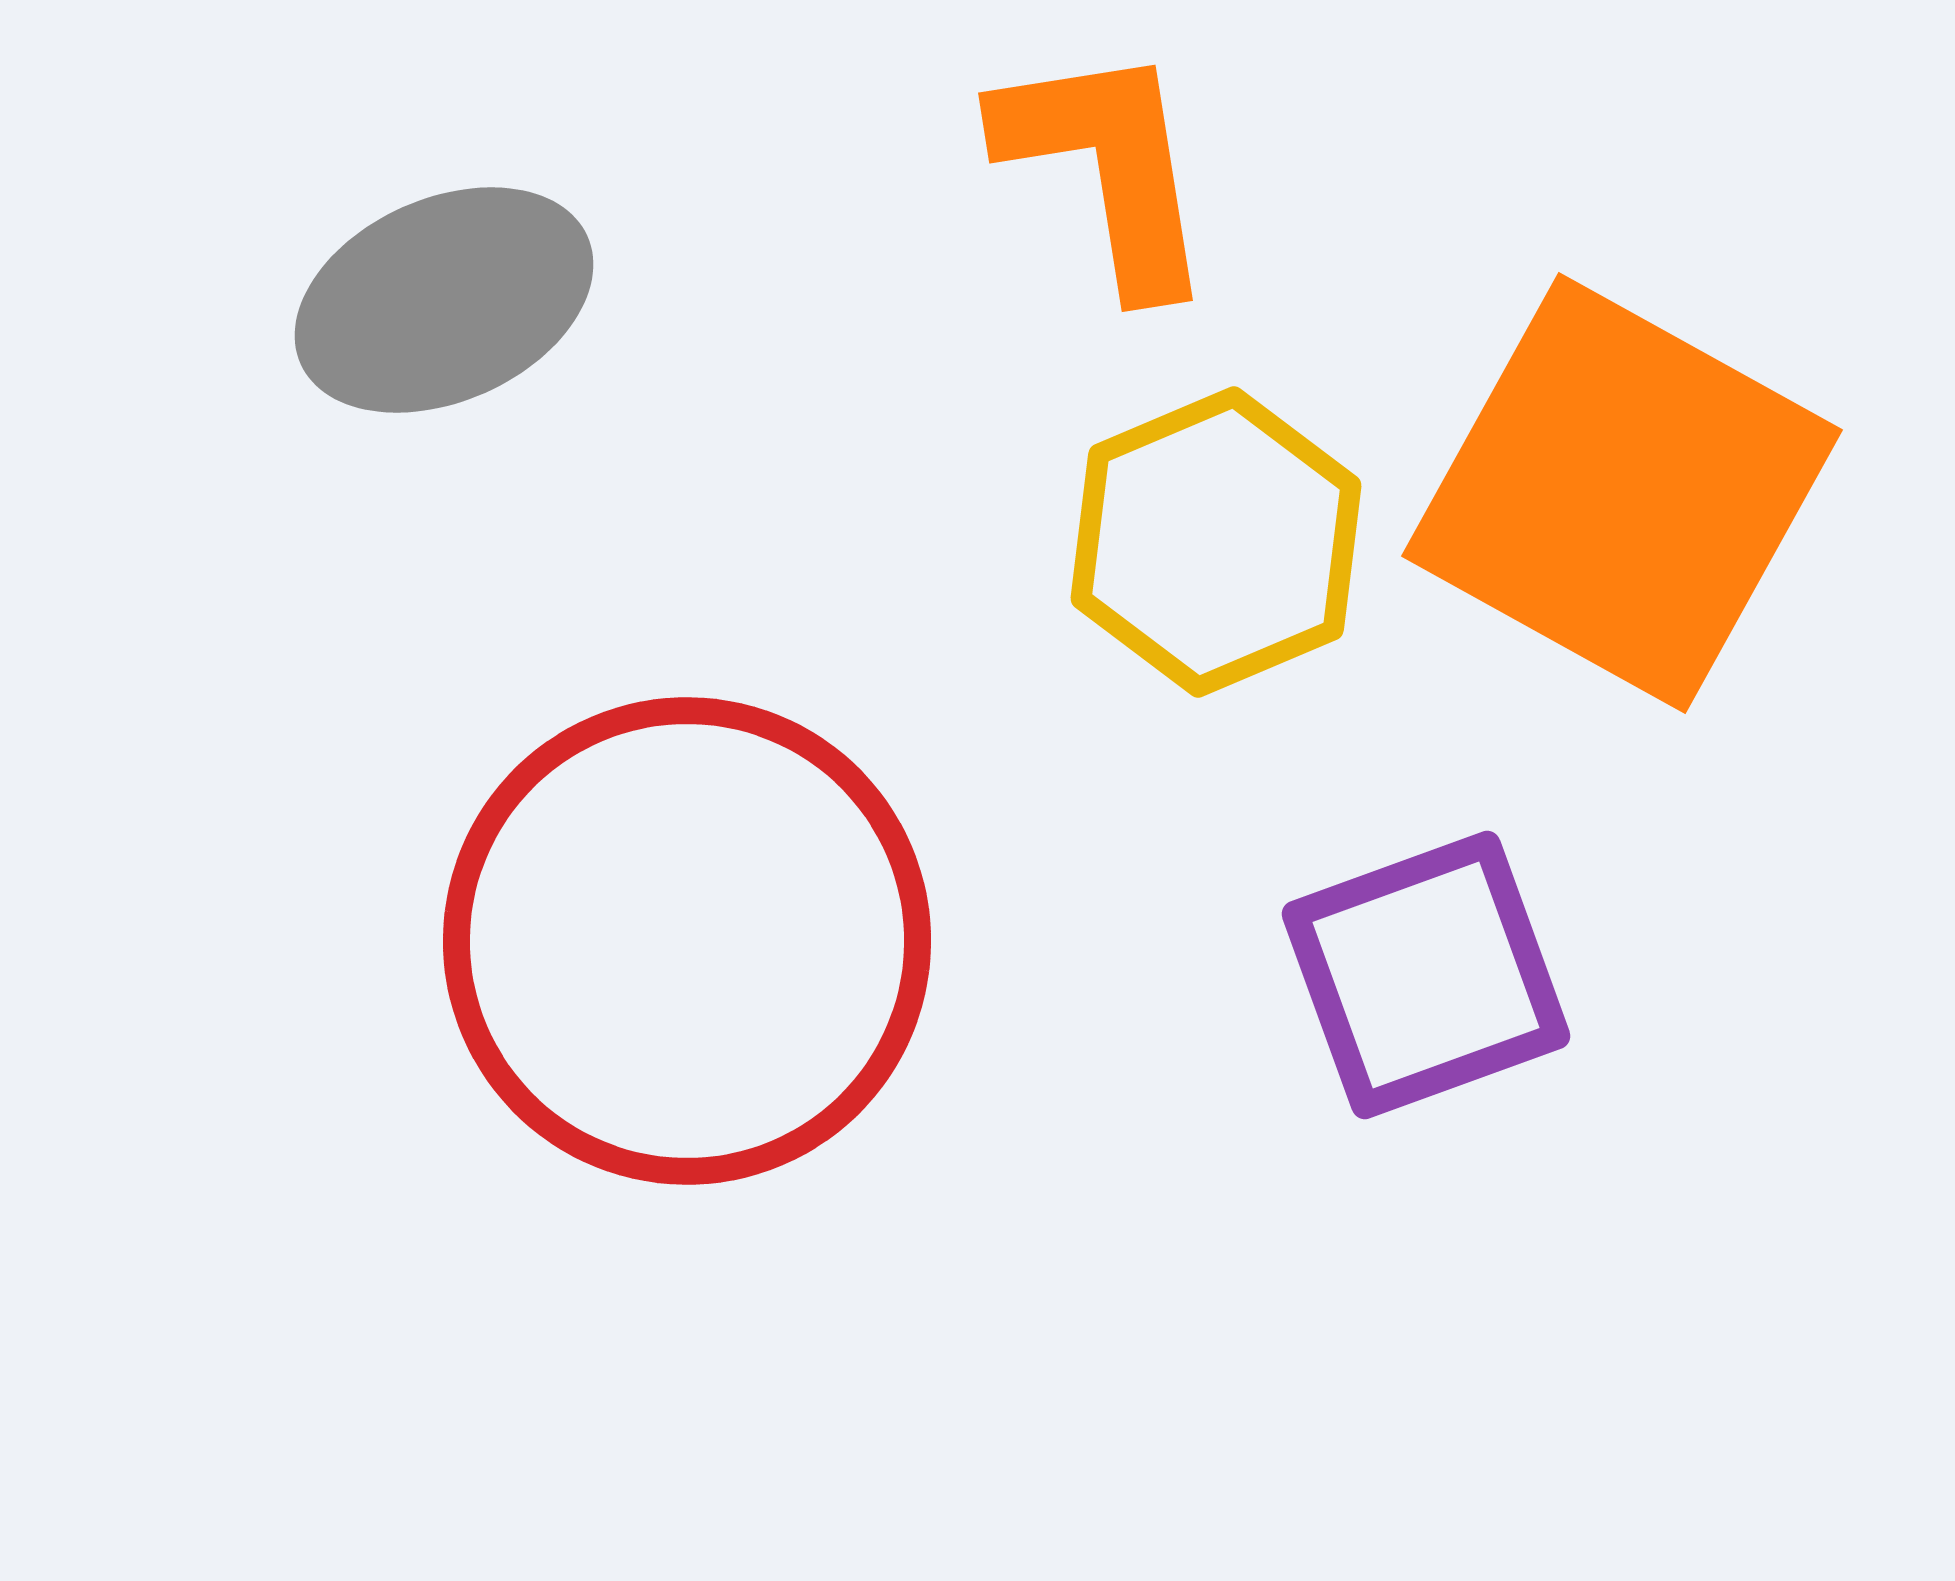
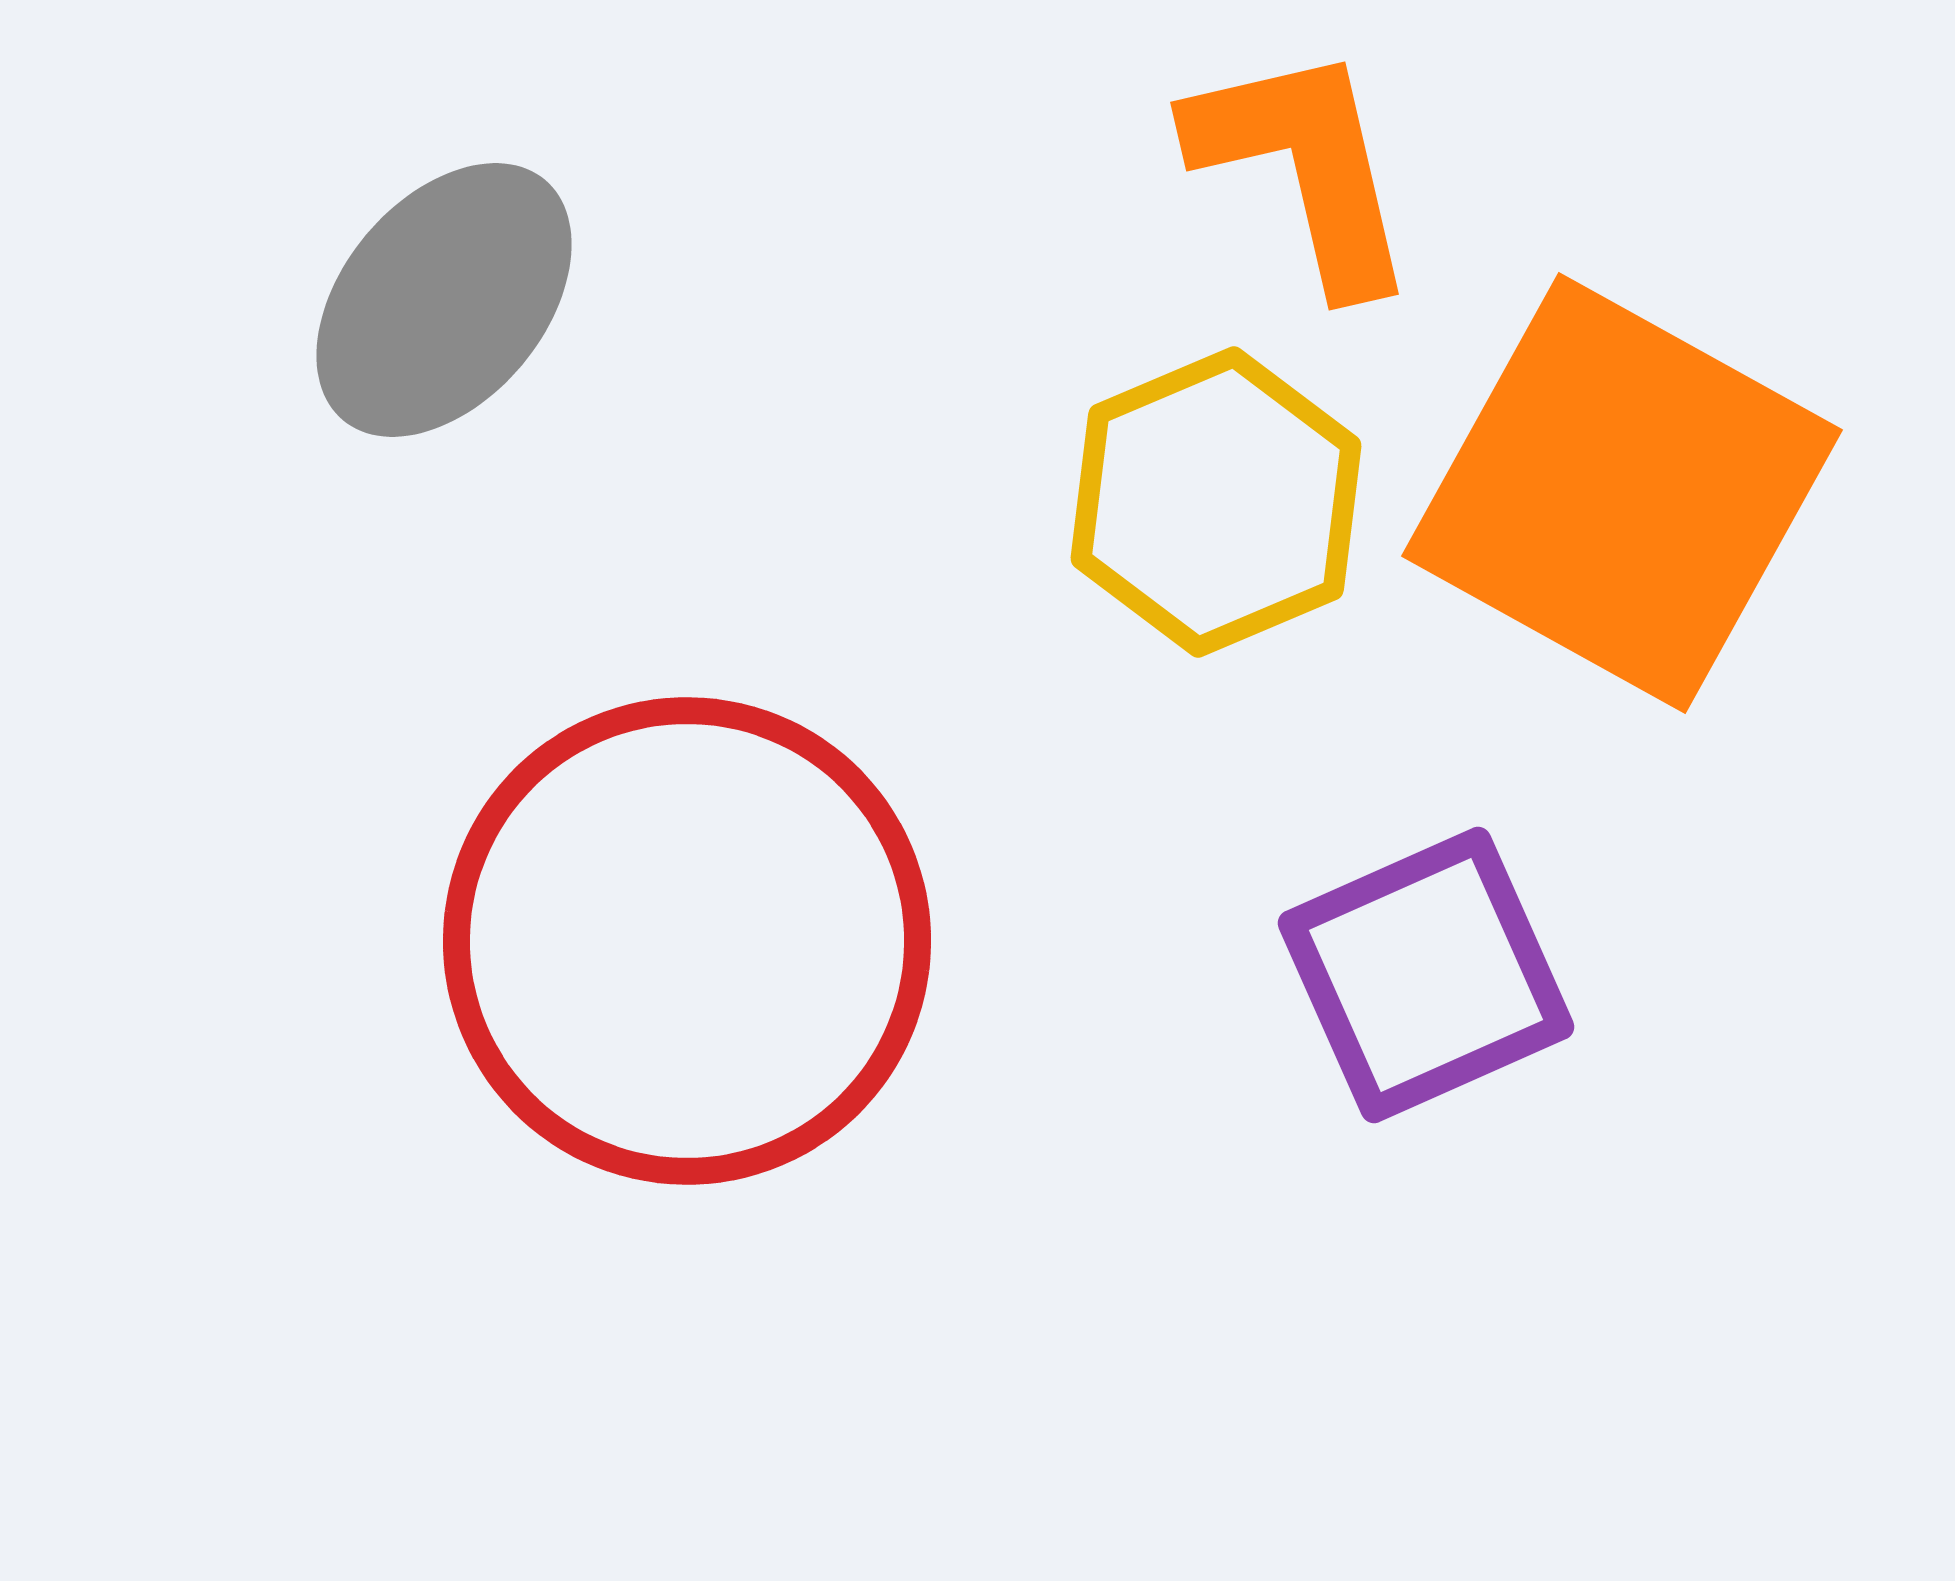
orange L-shape: moved 197 px right; rotated 4 degrees counterclockwise
gray ellipse: rotated 26 degrees counterclockwise
yellow hexagon: moved 40 px up
purple square: rotated 4 degrees counterclockwise
